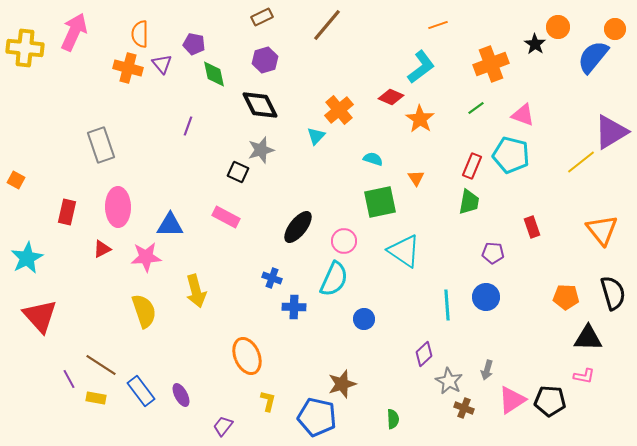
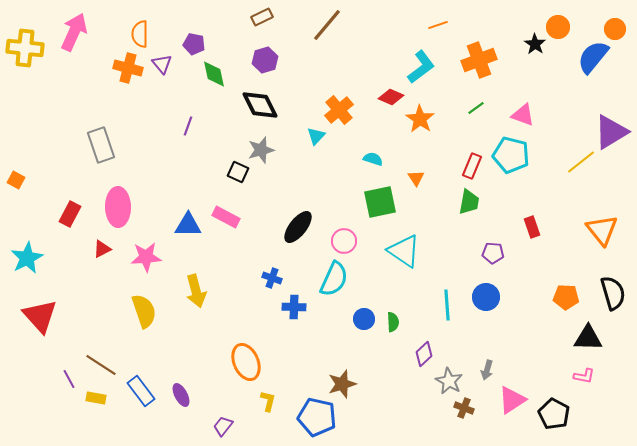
orange cross at (491, 64): moved 12 px left, 4 px up
red rectangle at (67, 212): moved 3 px right, 2 px down; rotated 15 degrees clockwise
blue triangle at (170, 225): moved 18 px right
orange ellipse at (247, 356): moved 1 px left, 6 px down
black pentagon at (550, 401): moved 4 px right, 13 px down; rotated 24 degrees clockwise
green semicircle at (393, 419): moved 97 px up
